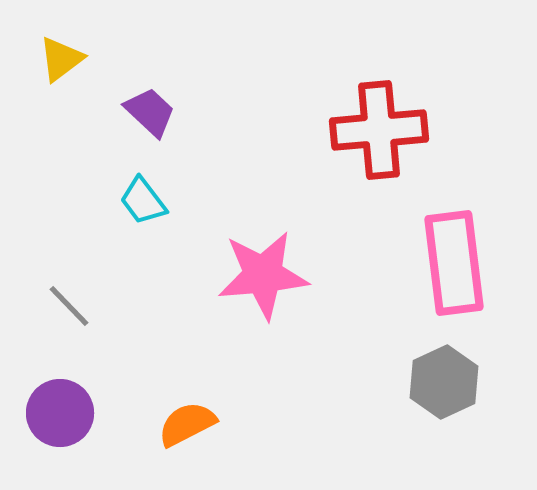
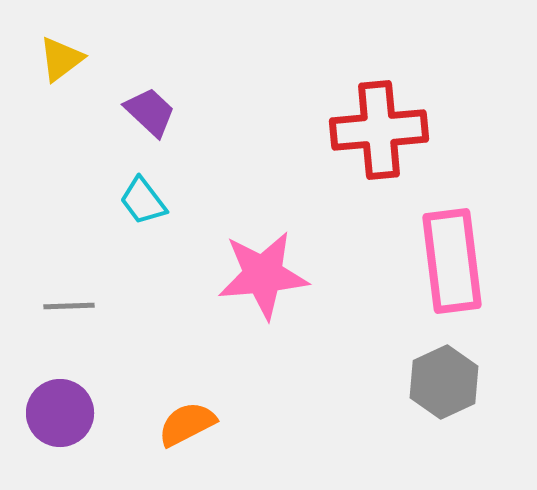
pink rectangle: moved 2 px left, 2 px up
gray line: rotated 48 degrees counterclockwise
